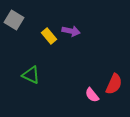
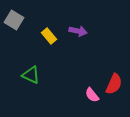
purple arrow: moved 7 px right
